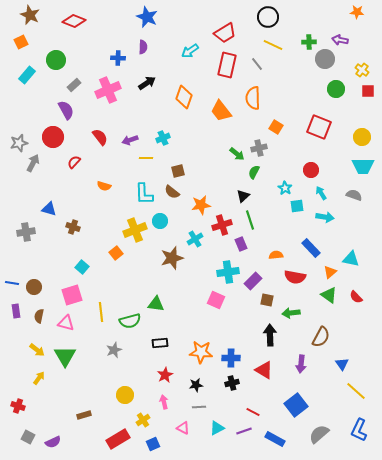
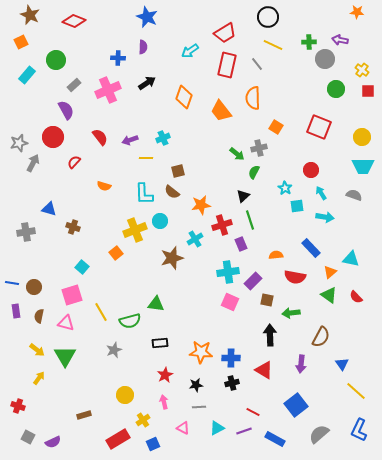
pink square at (216, 300): moved 14 px right, 2 px down
yellow line at (101, 312): rotated 24 degrees counterclockwise
